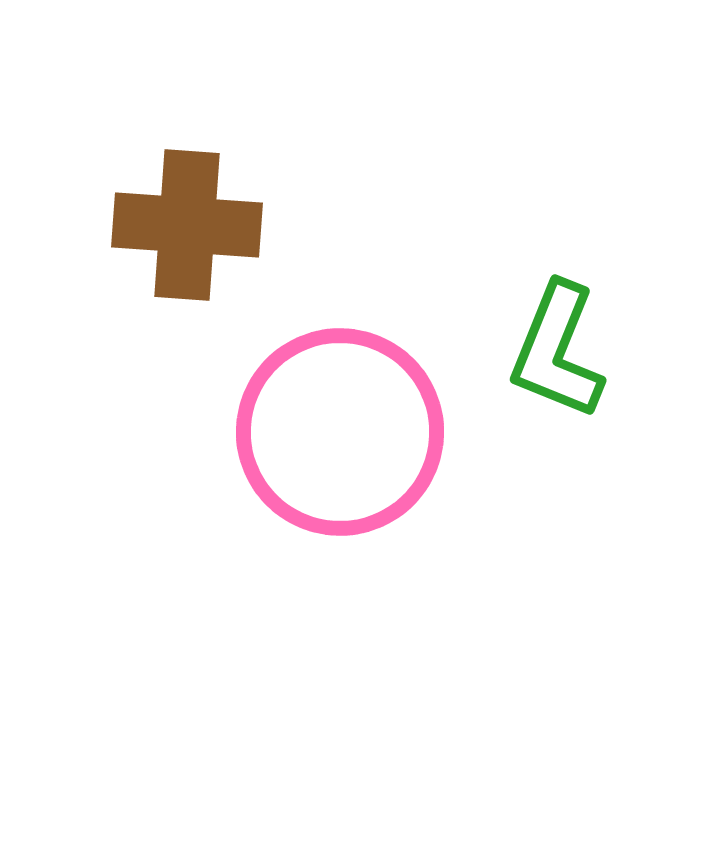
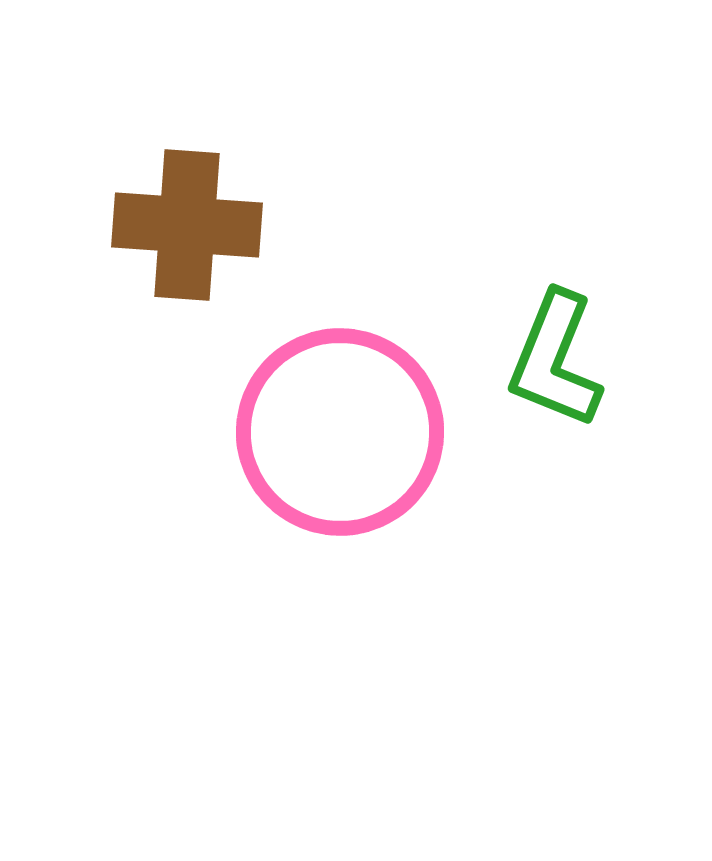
green L-shape: moved 2 px left, 9 px down
